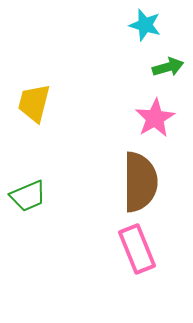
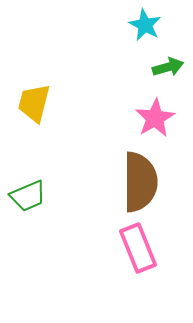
cyan star: rotated 12 degrees clockwise
pink rectangle: moved 1 px right, 1 px up
